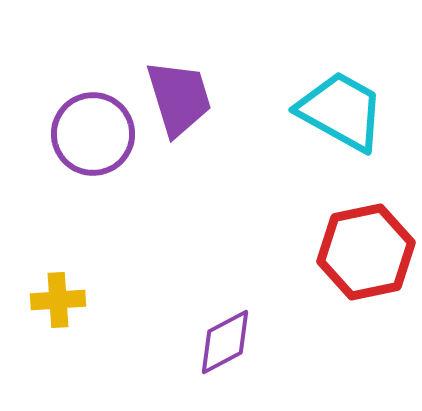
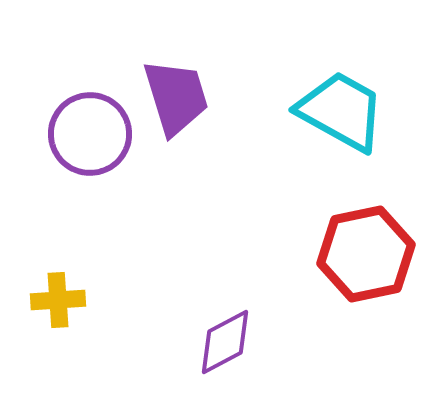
purple trapezoid: moved 3 px left, 1 px up
purple circle: moved 3 px left
red hexagon: moved 2 px down
